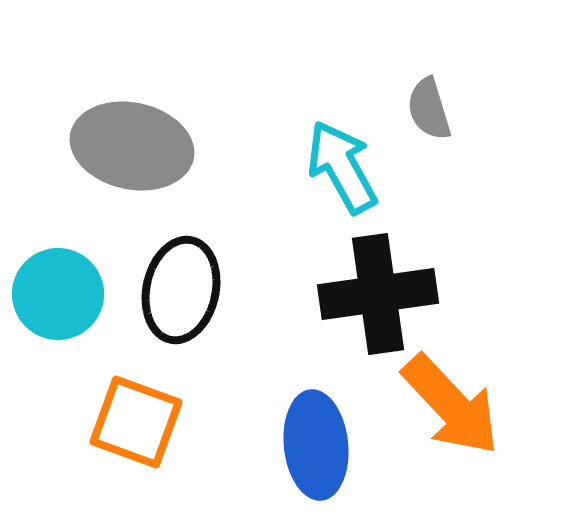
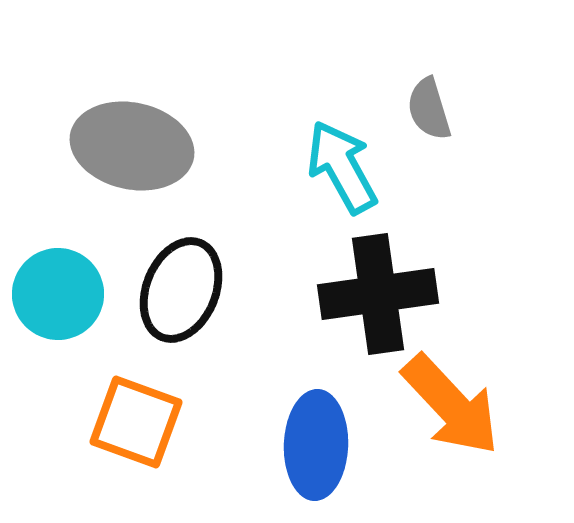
black ellipse: rotated 10 degrees clockwise
blue ellipse: rotated 8 degrees clockwise
